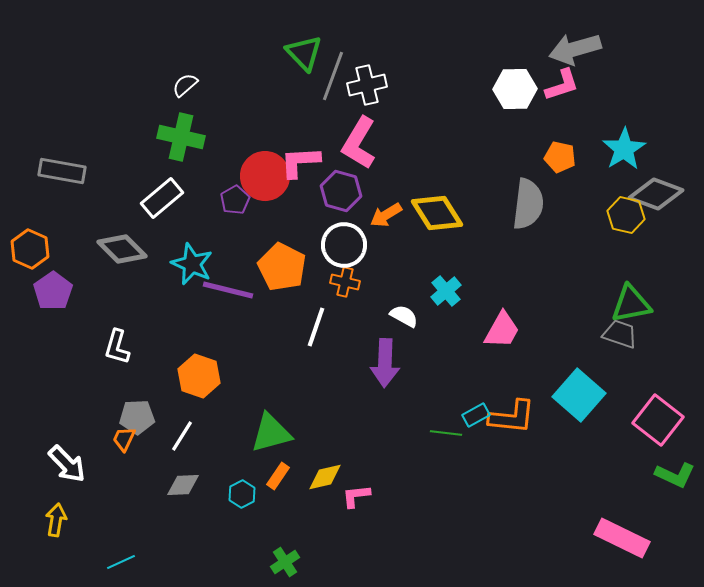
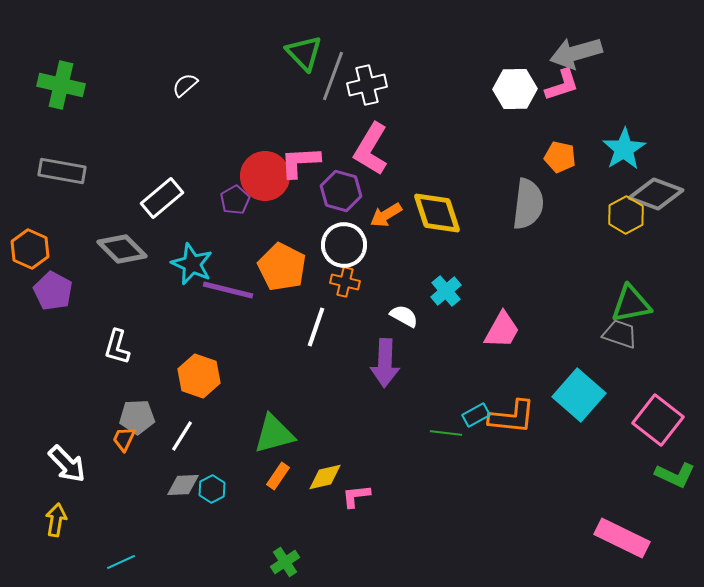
gray arrow at (575, 49): moved 1 px right, 4 px down
green cross at (181, 137): moved 120 px left, 52 px up
pink L-shape at (359, 143): moved 12 px right, 6 px down
yellow diamond at (437, 213): rotated 14 degrees clockwise
yellow hexagon at (626, 215): rotated 18 degrees clockwise
purple pentagon at (53, 291): rotated 9 degrees counterclockwise
green triangle at (271, 433): moved 3 px right, 1 px down
cyan hexagon at (242, 494): moved 30 px left, 5 px up
